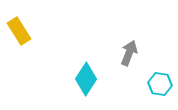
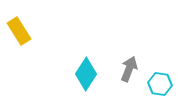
gray arrow: moved 16 px down
cyan diamond: moved 5 px up
